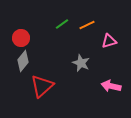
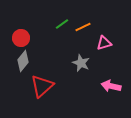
orange line: moved 4 px left, 2 px down
pink triangle: moved 5 px left, 2 px down
